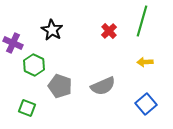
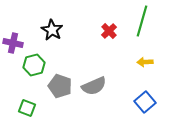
purple cross: rotated 12 degrees counterclockwise
green hexagon: rotated 20 degrees clockwise
gray semicircle: moved 9 px left
blue square: moved 1 px left, 2 px up
